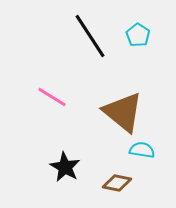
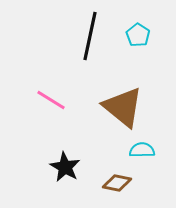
black line: rotated 45 degrees clockwise
pink line: moved 1 px left, 3 px down
brown triangle: moved 5 px up
cyan semicircle: rotated 10 degrees counterclockwise
